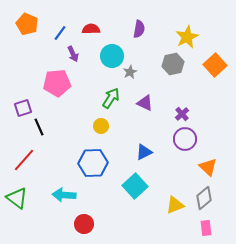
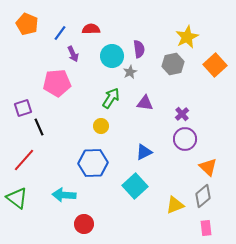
purple semicircle: moved 20 px down; rotated 18 degrees counterclockwise
purple triangle: rotated 18 degrees counterclockwise
gray diamond: moved 1 px left, 2 px up
